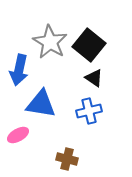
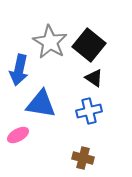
brown cross: moved 16 px right, 1 px up
